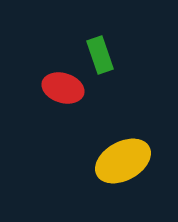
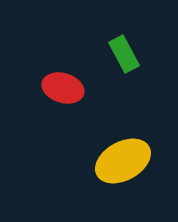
green rectangle: moved 24 px right, 1 px up; rotated 9 degrees counterclockwise
